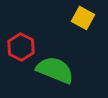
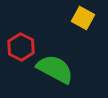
green semicircle: moved 1 px up; rotated 6 degrees clockwise
